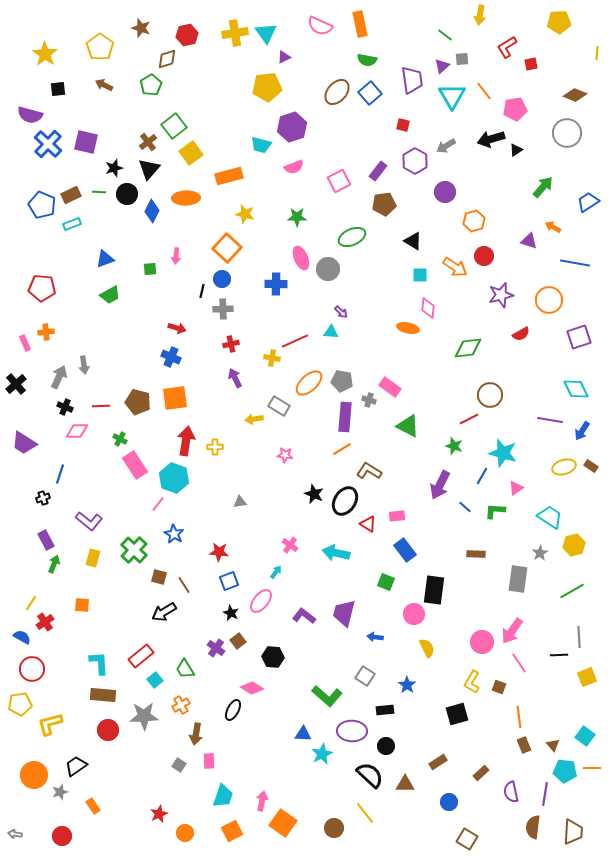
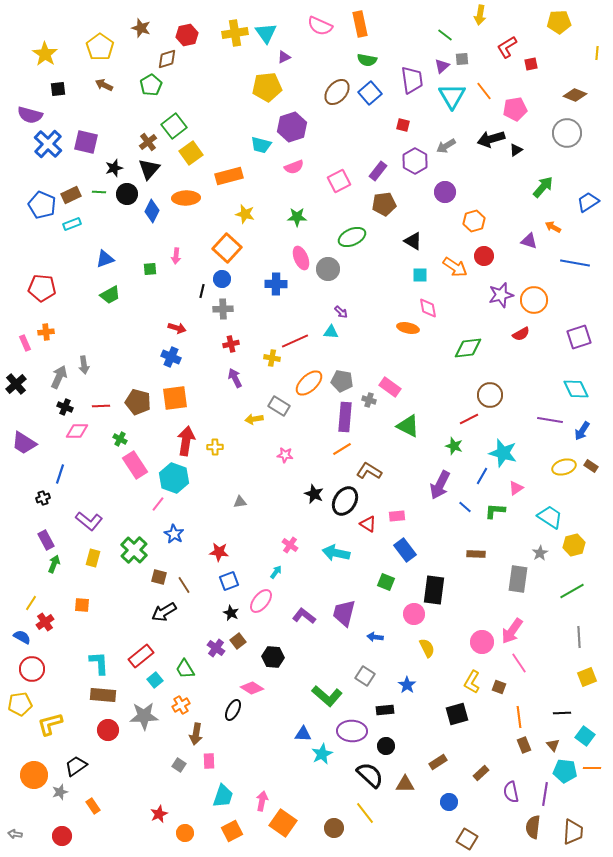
orange circle at (549, 300): moved 15 px left
pink diamond at (428, 308): rotated 15 degrees counterclockwise
black line at (559, 655): moved 3 px right, 58 px down
